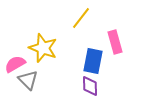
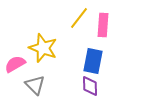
yellow line: moved 2 px left
pink rectangle: moved 12 px left, 17 px up; rotated 20 degrees clockwise
gray triangle: moved 7 px right, 5 px down
